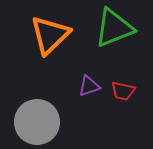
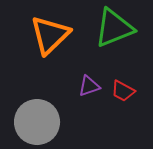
red trapezoid: rotated 15 degrees clockwise
